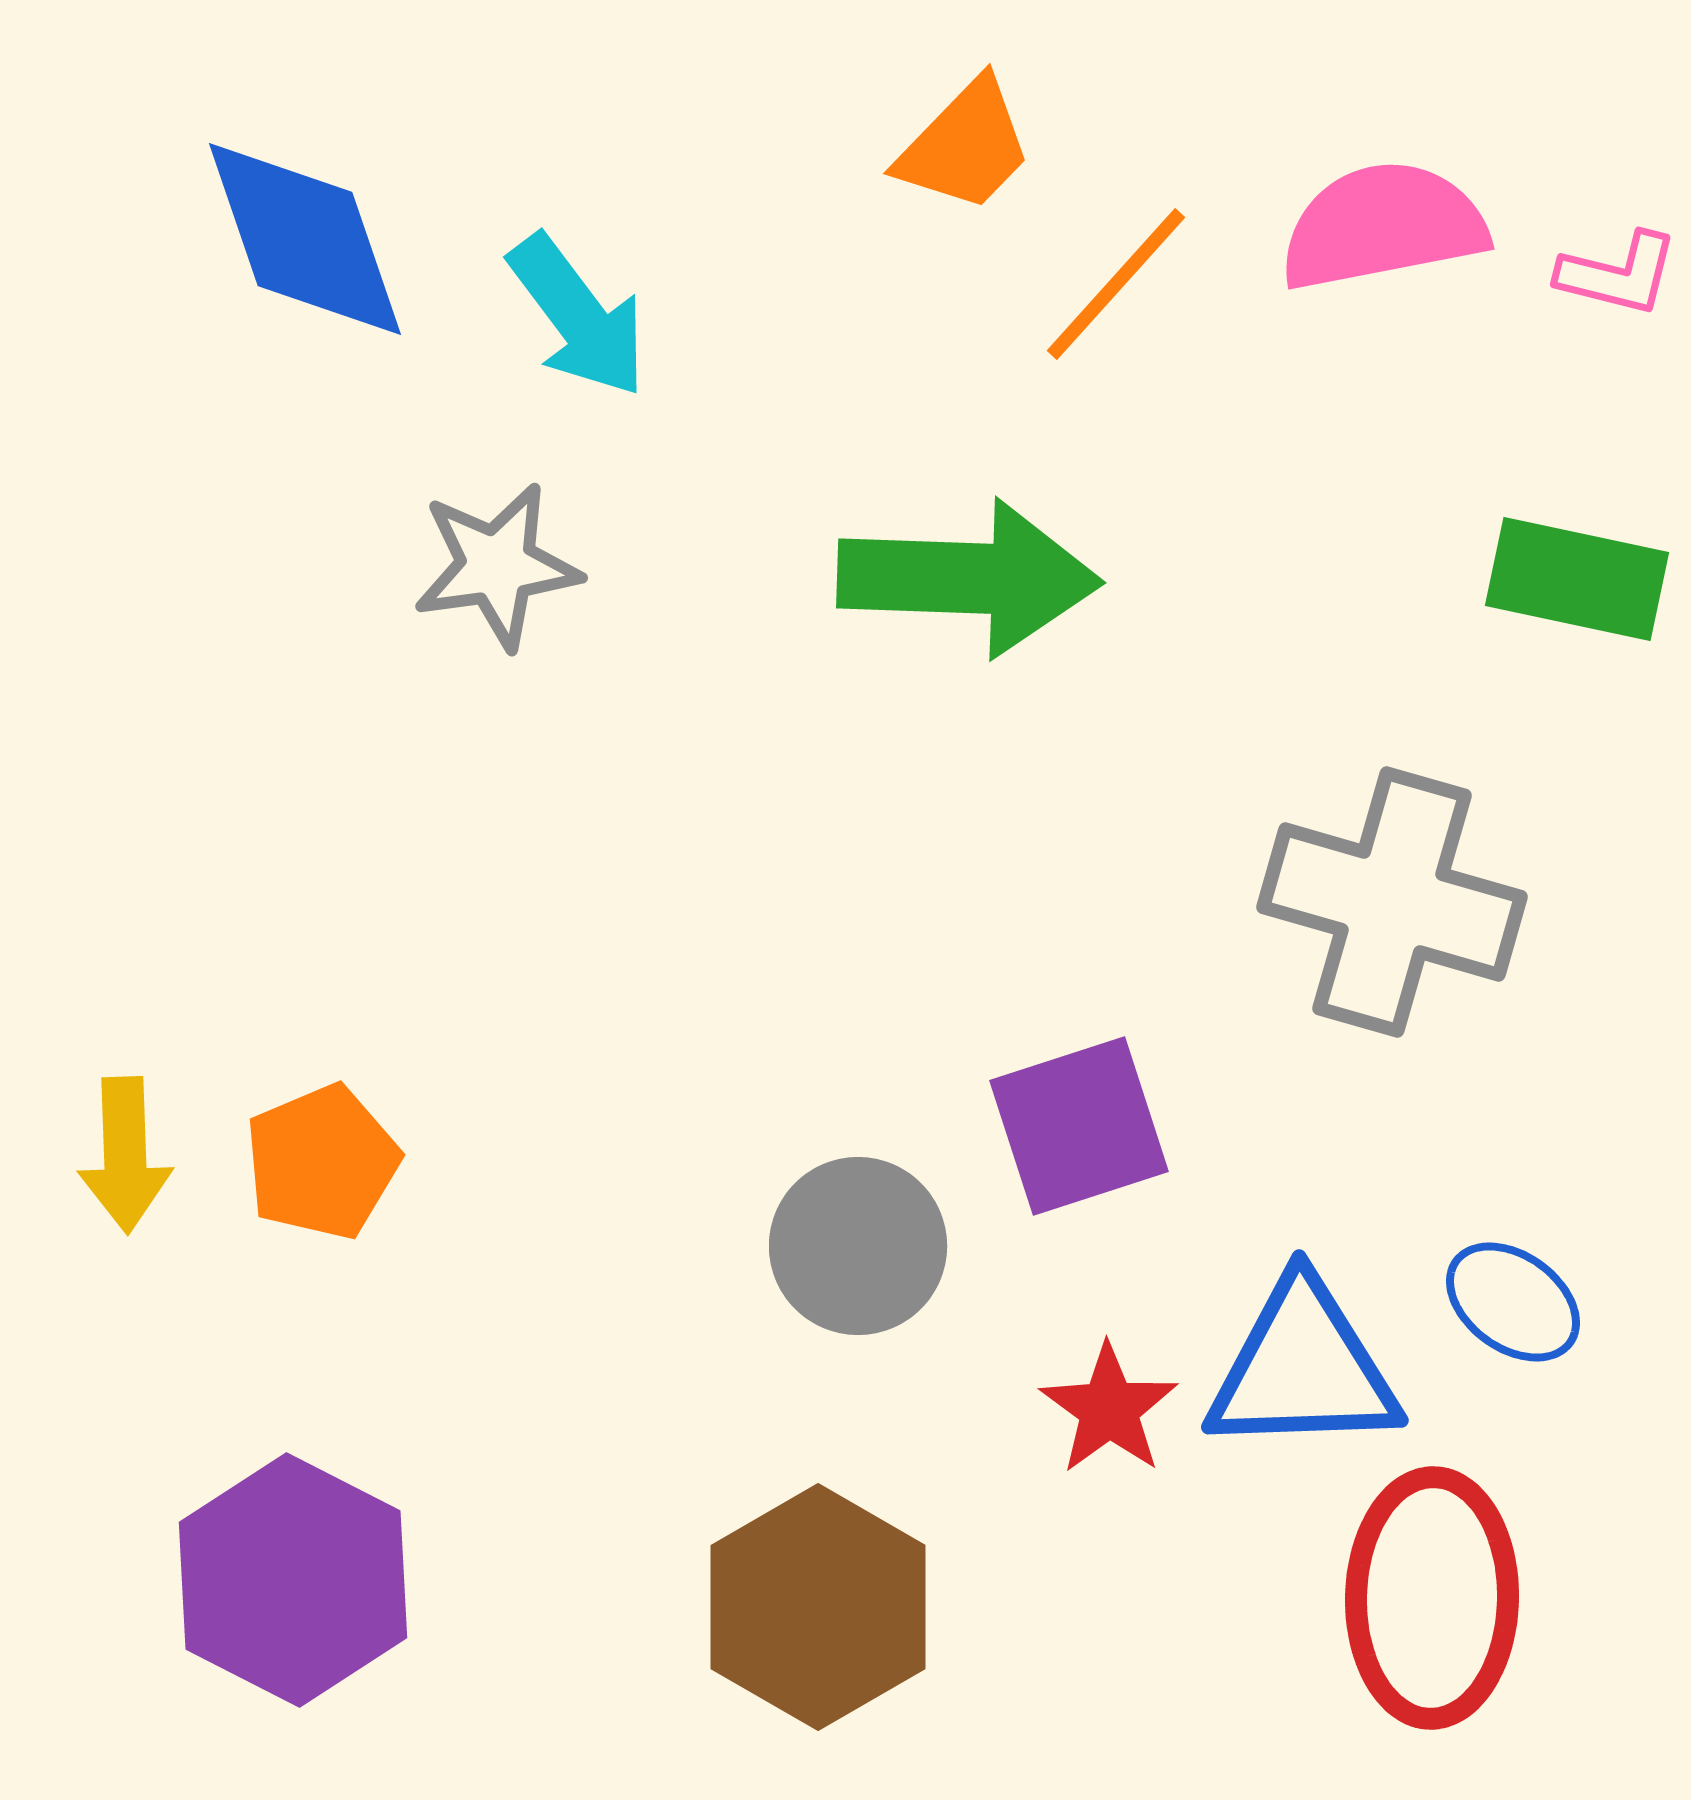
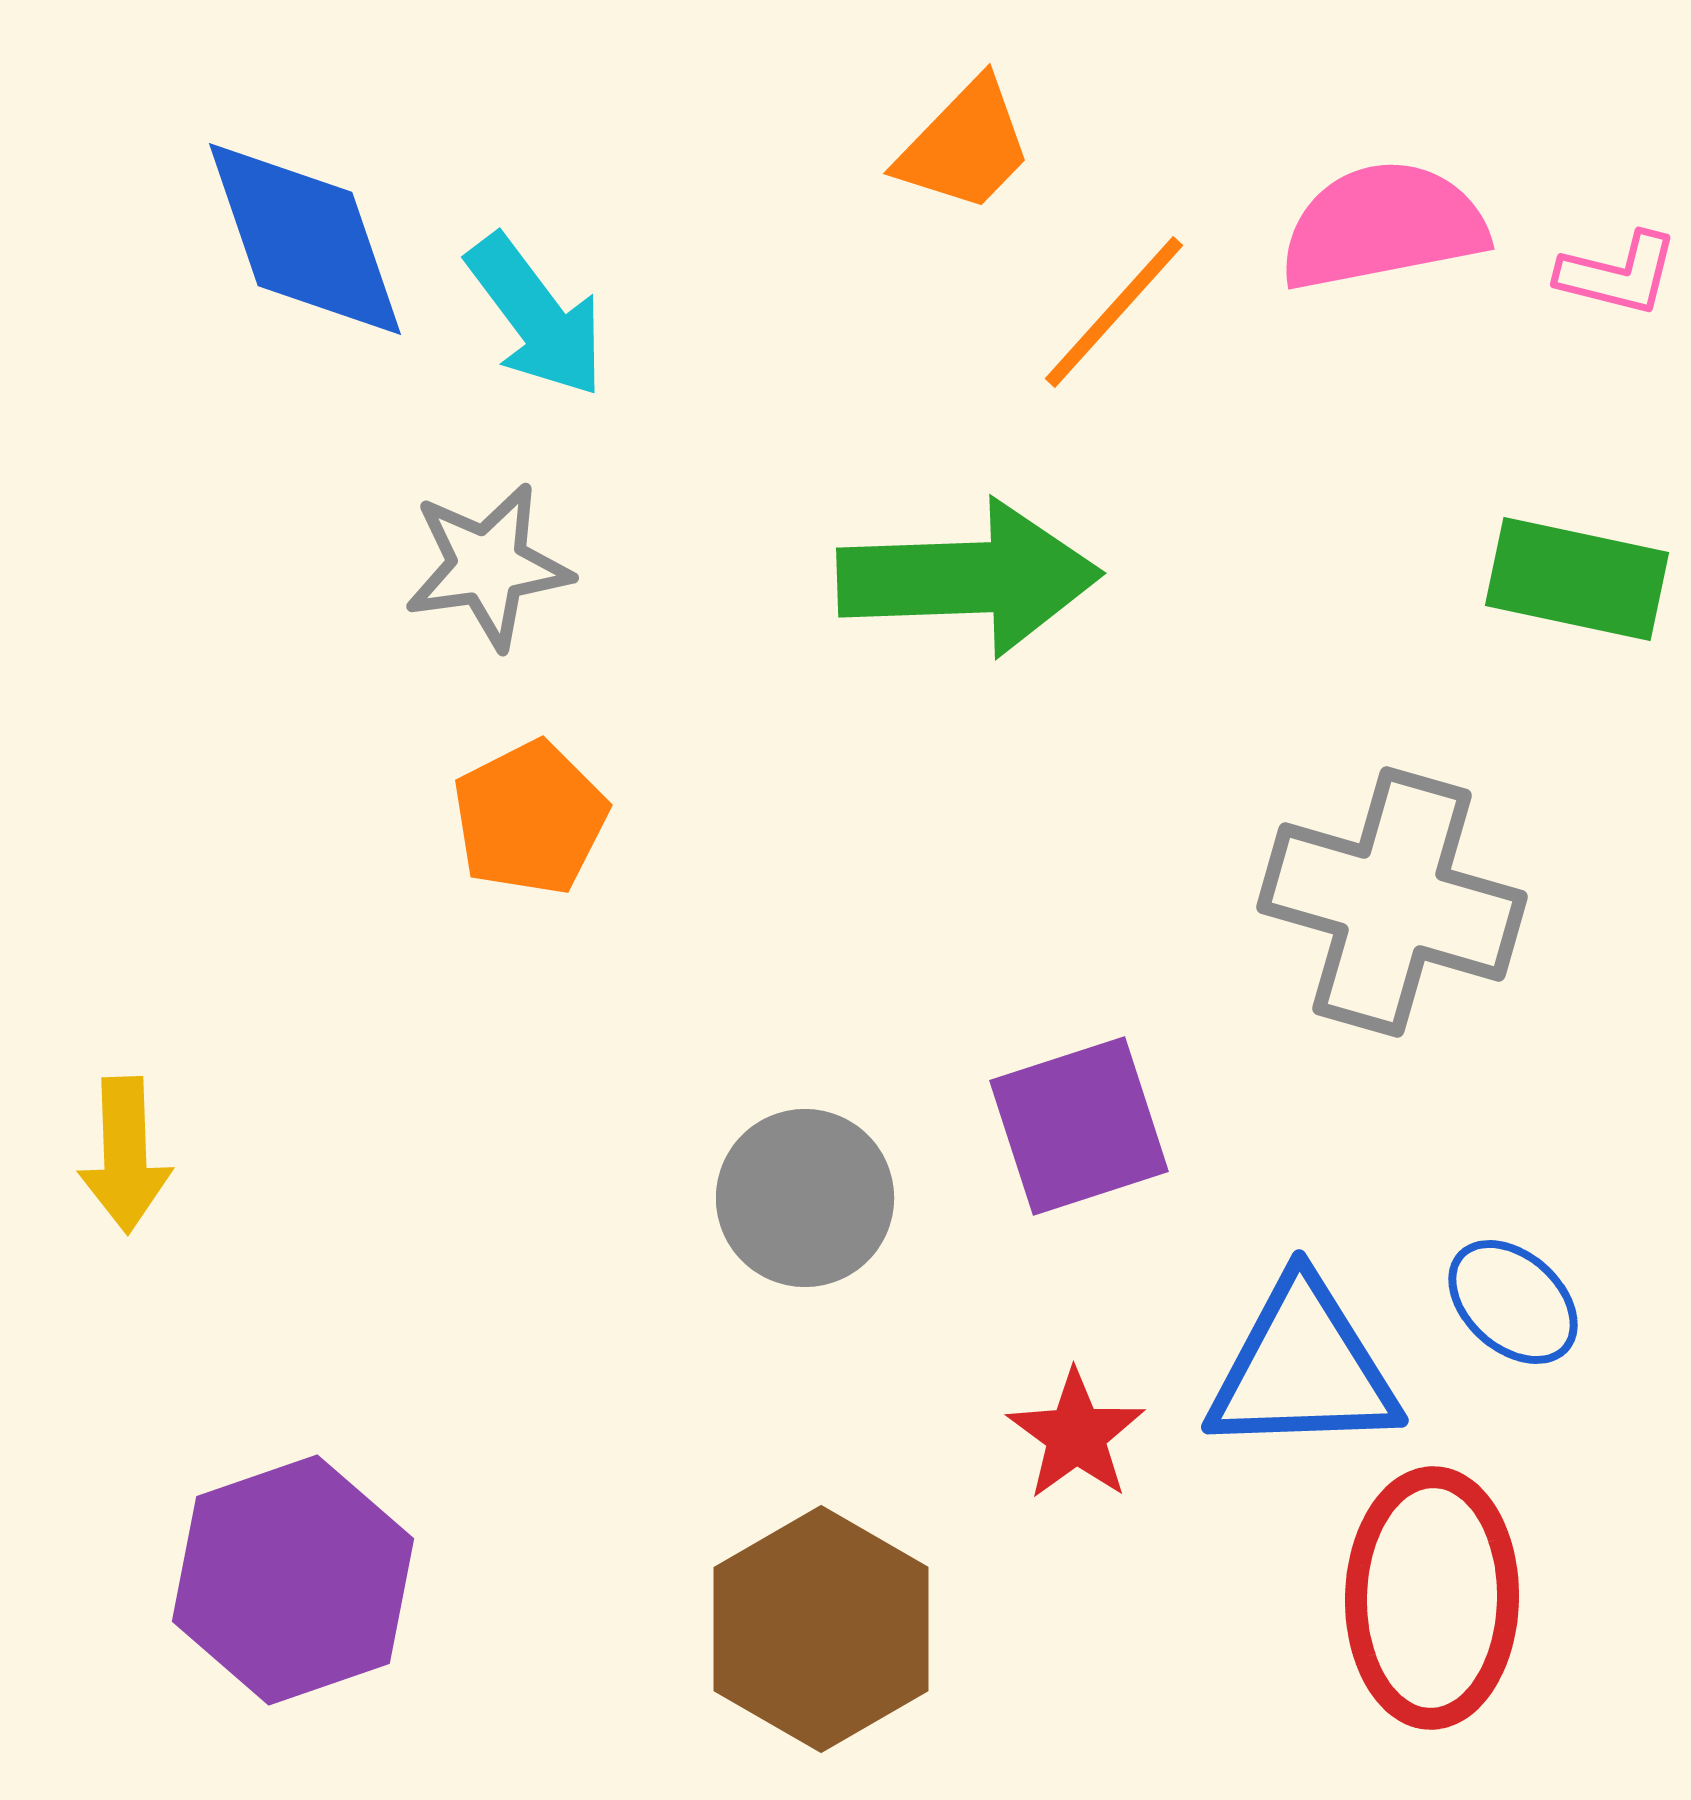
orange line: moved 2 px left, 28 px down
cyan arrow: moved 42 px left
gray star: moved 9 px left
green arrow: rotated 4 degrees counterclockwise
orange pentagon: moved 208 px right, 344 px up; rotated 4 degrees counterclockwise
gray circle: moved 53 px left, 48 px up
blue ellipse: rotated 6 degrees clockwise
red star: moved 33 px left, 26 px down
purple hexagon: rotated 14 degrees clockwise
brown hexagon: moved 3 px right, 22 px down
